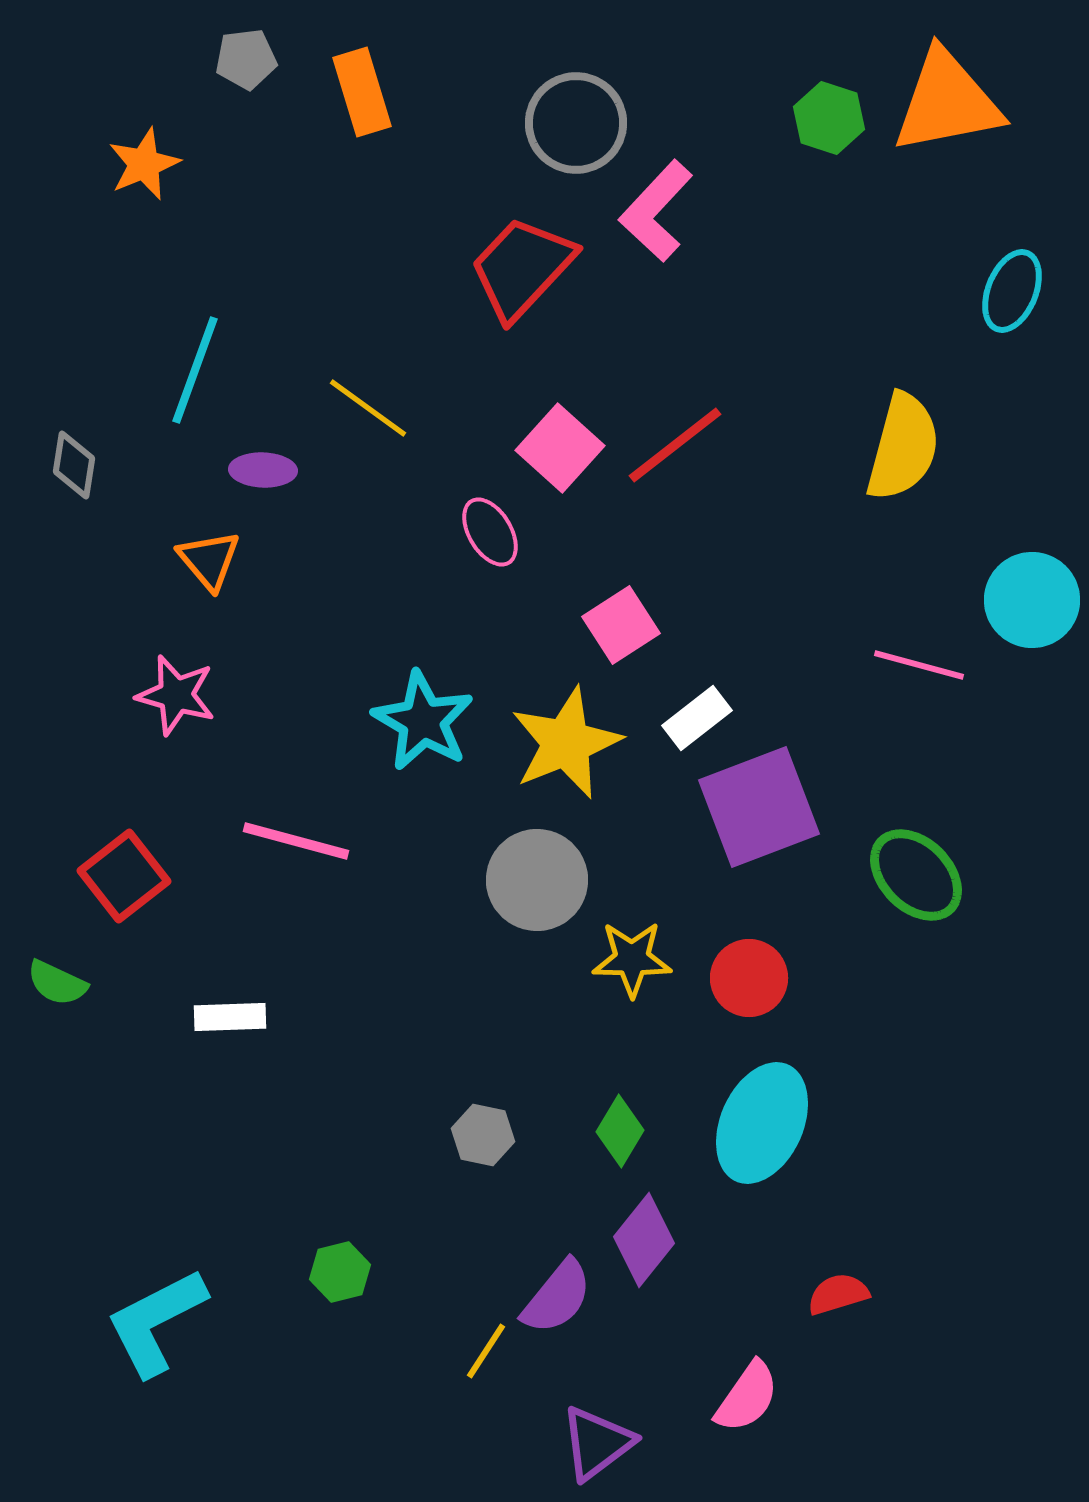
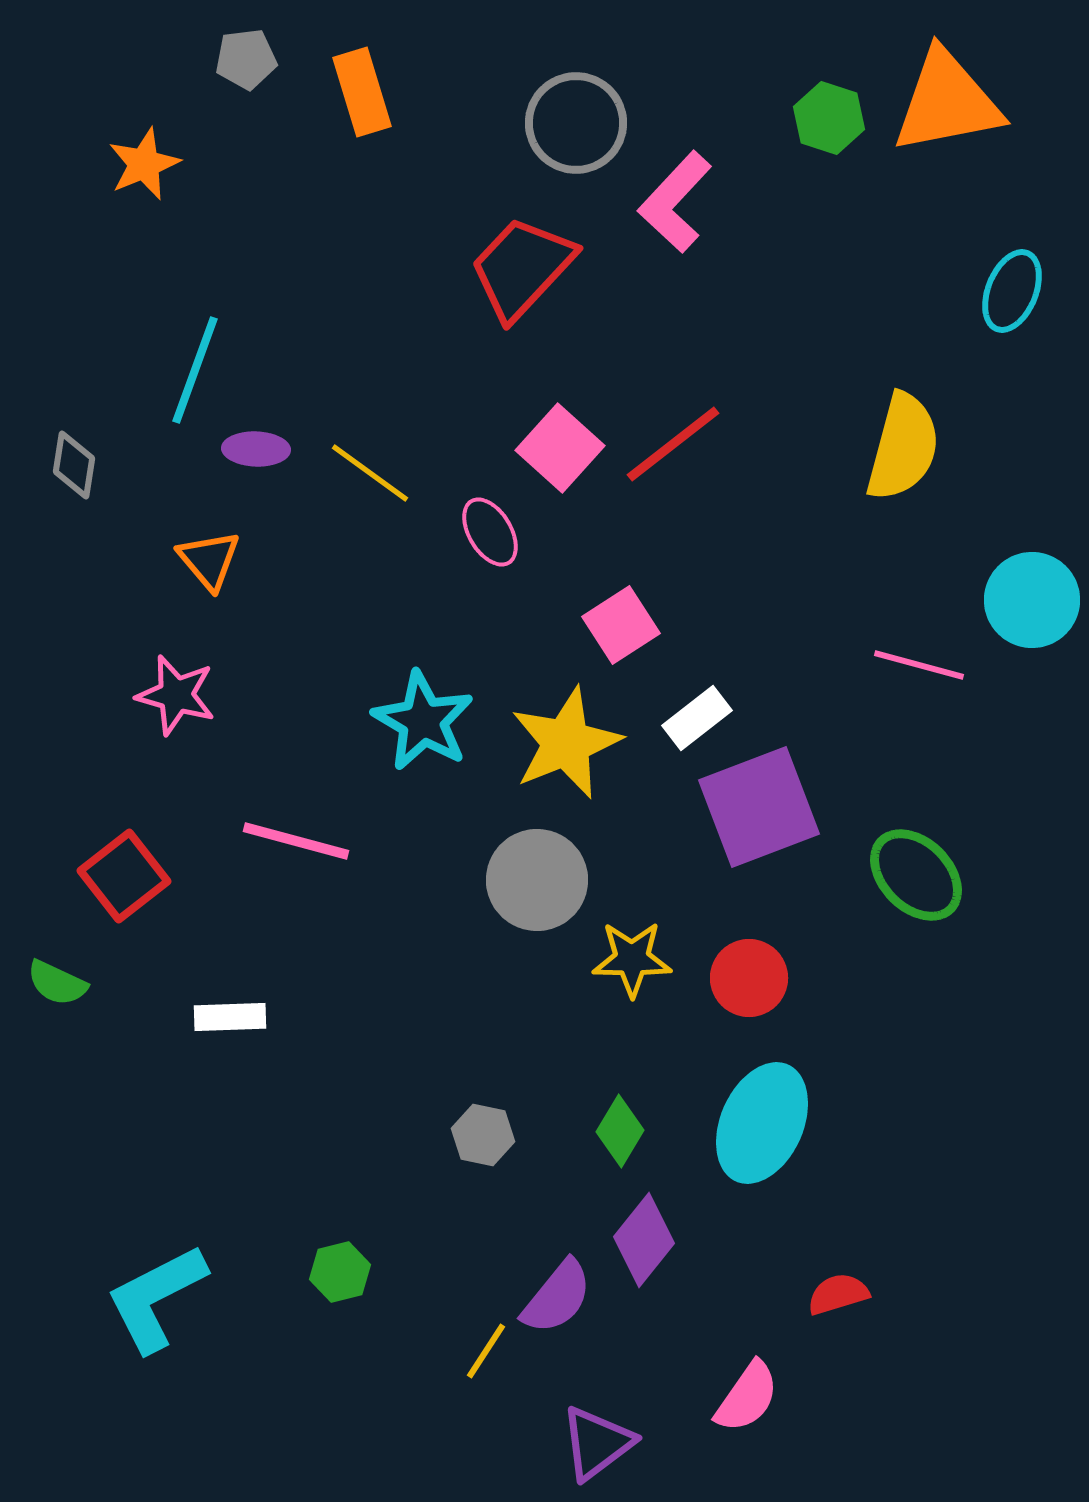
pink L-shape at (656, 211): moved 19 px right, 9 px up
yellow line at (368, 408): moved 2 px right, 65 px down
red line at (675, 445): moved 2 px left, 1 px up
purple ellipse at (263, 470): moved 7 px left, 21 px up
cyan L-shape at (156, 1322): moved 24 px up
